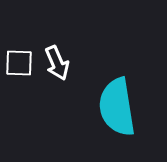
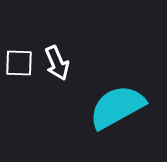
cyan semicircle: rotated 70 degrees clockwise
